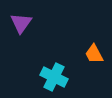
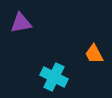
purple triangle: rotated 45 degrees clockwise
